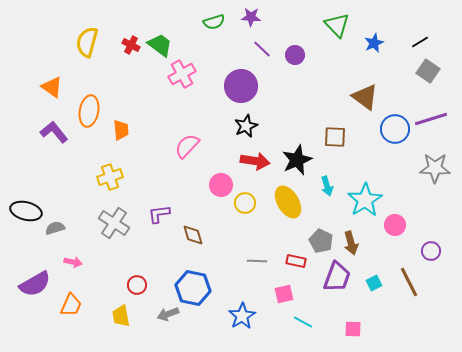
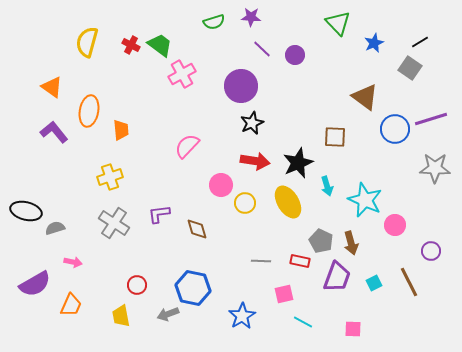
green triangle at (337, 25): moved 1 px right, 2 px up
gray square at (428, 71): moved 18 px left, 3 px up
black star at (246, 126): moved 6 px right, 3 px up
black star at (297, 160): moved 1 px right, 3 px down
cyan star at (365, 200): rotated 16 degrees counterclockwise
brown diamond at (193, 235): moved 4 px right, 6 px up
gray line at (257, 261): moved 4 px right
red rectangle at (296, 261): moved 4 px right
